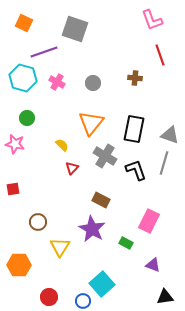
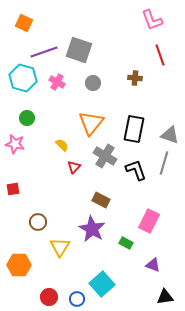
gray square: moved 4 px right, 21 px down
red triangle: moved 2 px right, 1 px up
blue circle: moved 6 px left, 2 px up
